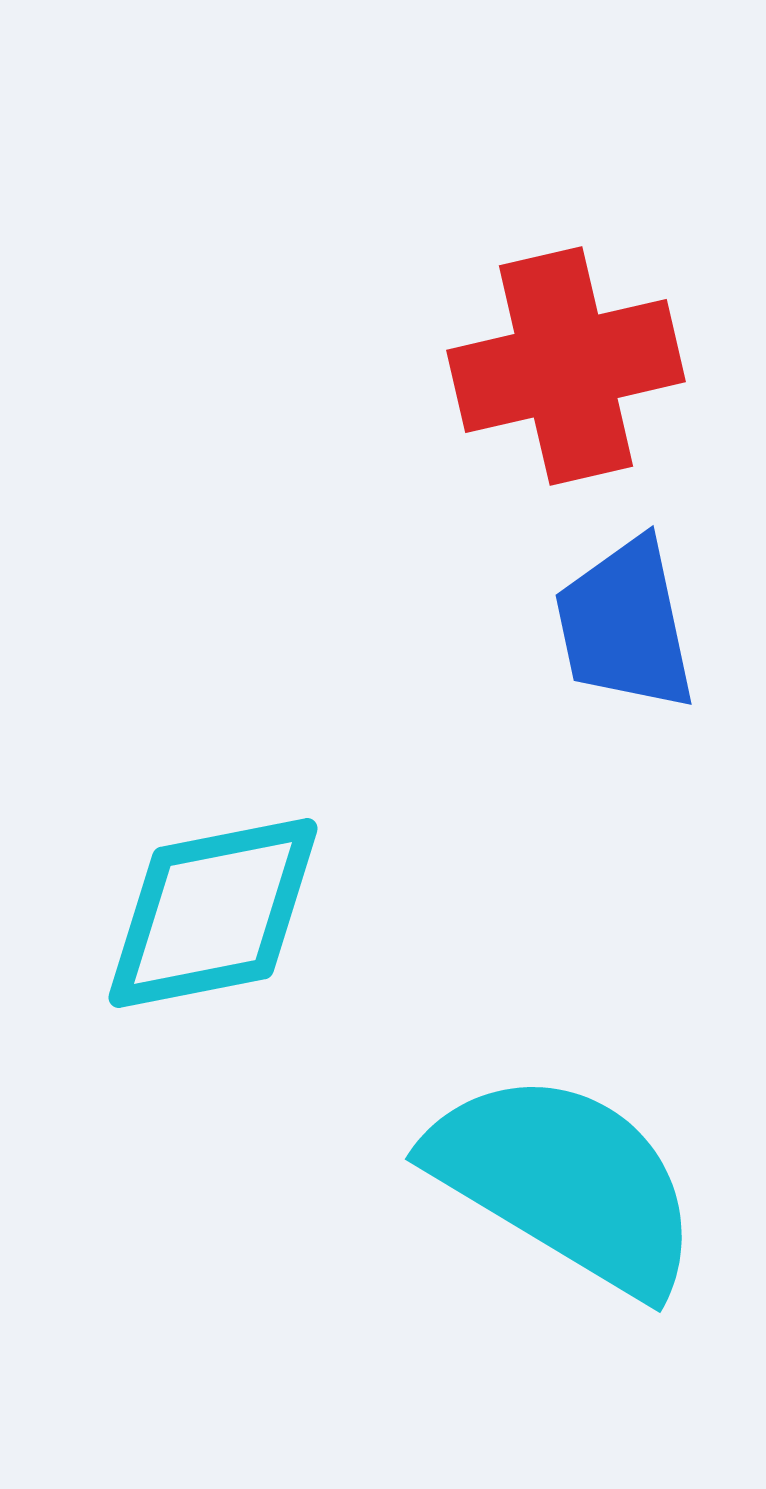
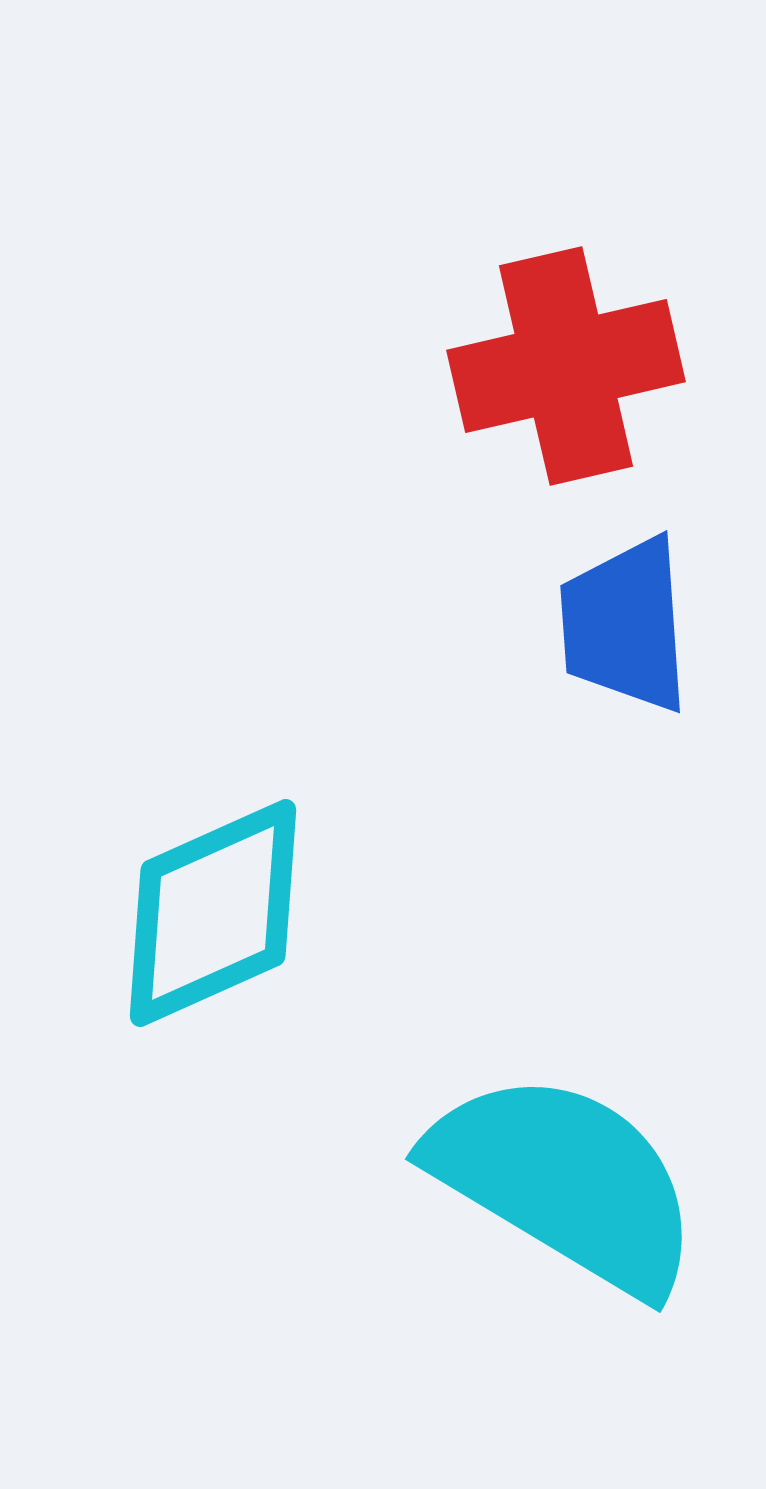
blue trapezoid: rotated 8 degrees clockwise
cyan diamond: rotated 13 degrees counterclockwise
